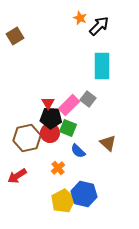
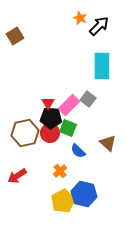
brown hexagon: moved 2 px left, 5 px up
orange cross: moved 2 px right, 3 px down
